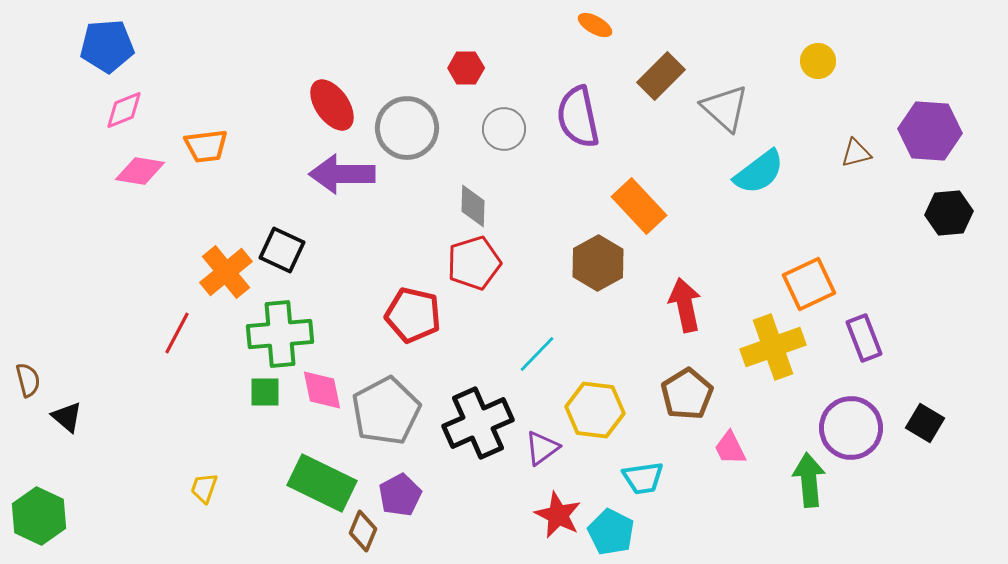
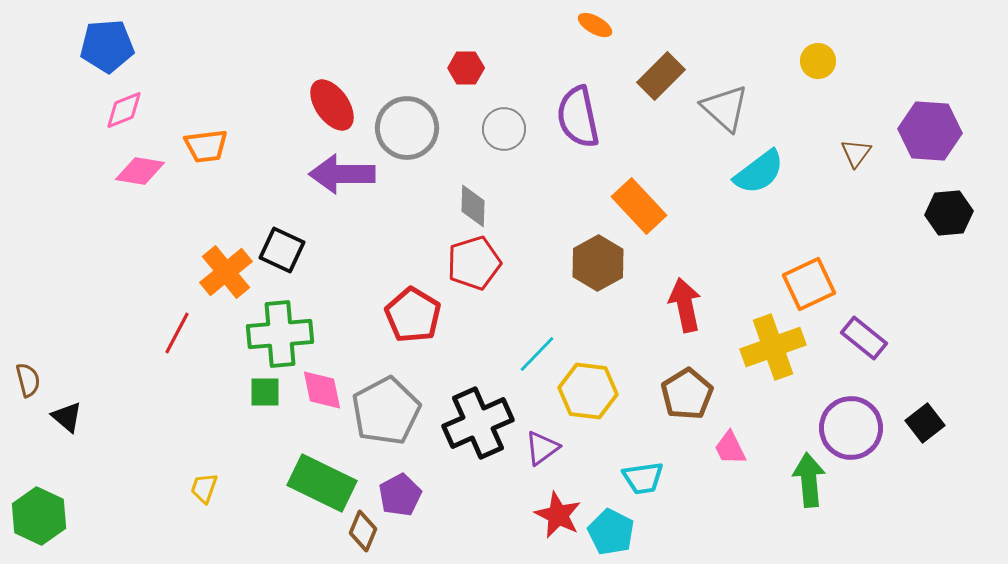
brown triangle at (856, 153): rotated 40 degrees counterclockwise
red pentagon at (413, 315): rotated 18 degrees clockwise
purple rectangle at (864, 338): rotated 30 degrees counterclockwise
yellow hexagon at (595, 410): moved 7 px left, 19 px up
black square at (925, 423): rotated 21 degrees clockwise
